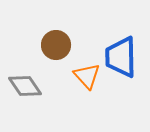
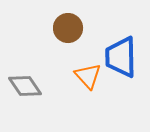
brown circle: moved 12 px right, 17 px up
orange triangle: moved 1 px right
